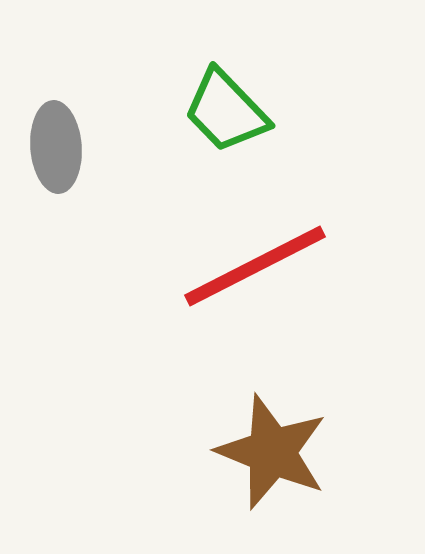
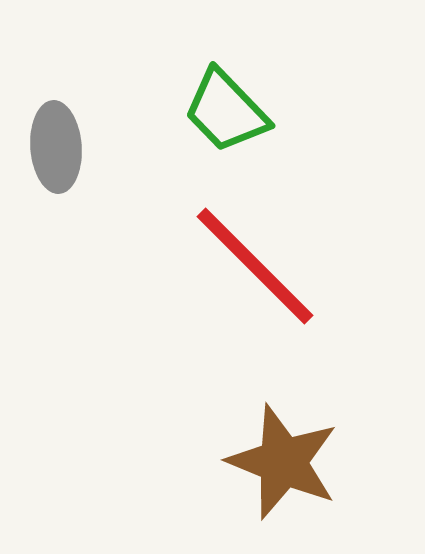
red line: rotated 72 degrees clockwise
brown star: moved 11 px right, 10 px down
